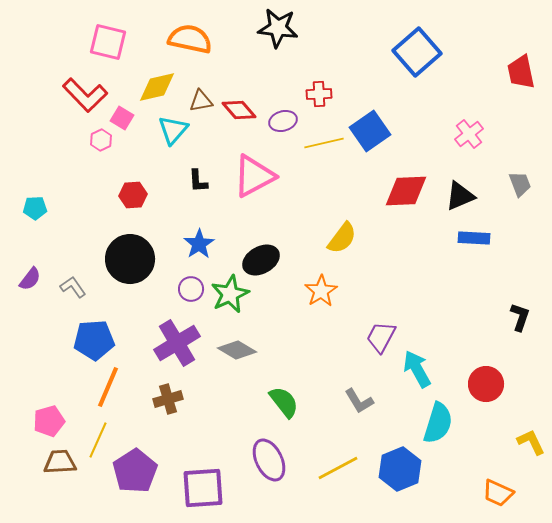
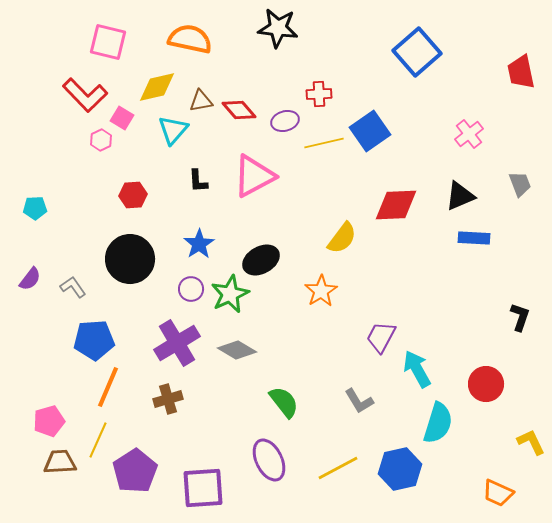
purple ellipse at (283, 121): moved 2 px right
red diamond at (406, 191): moved 10 px left, 14 px down
blue hexagon at (400, 469): rotated 9 degrees clockwise
